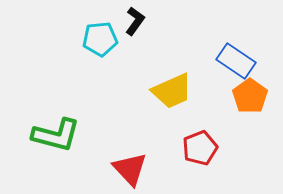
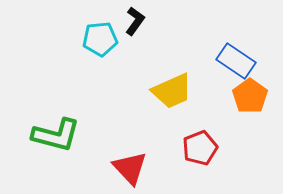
red triangle: moved 1 px up
